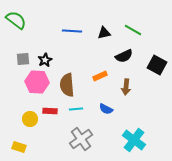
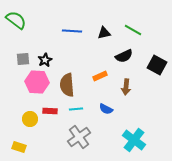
gray cross: moved 2 px left, 2 px up
